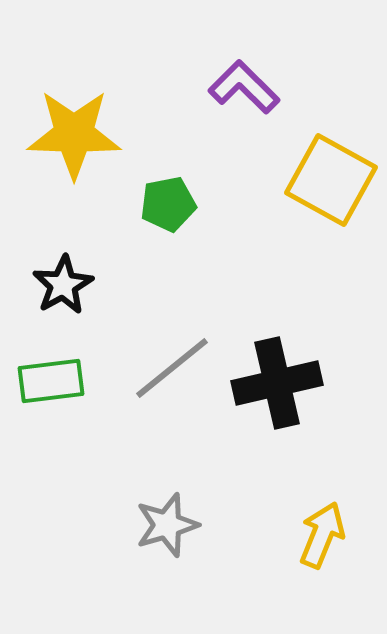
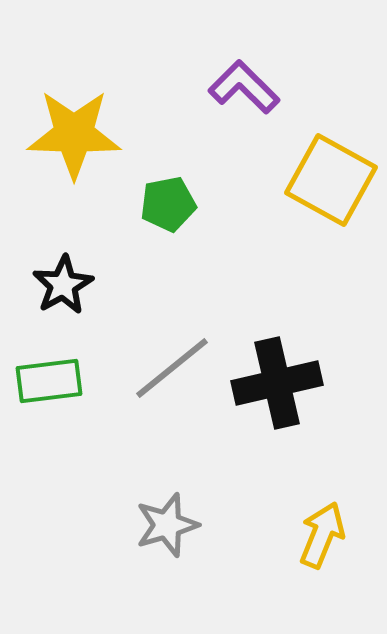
green rectangle: moved 2 px left
